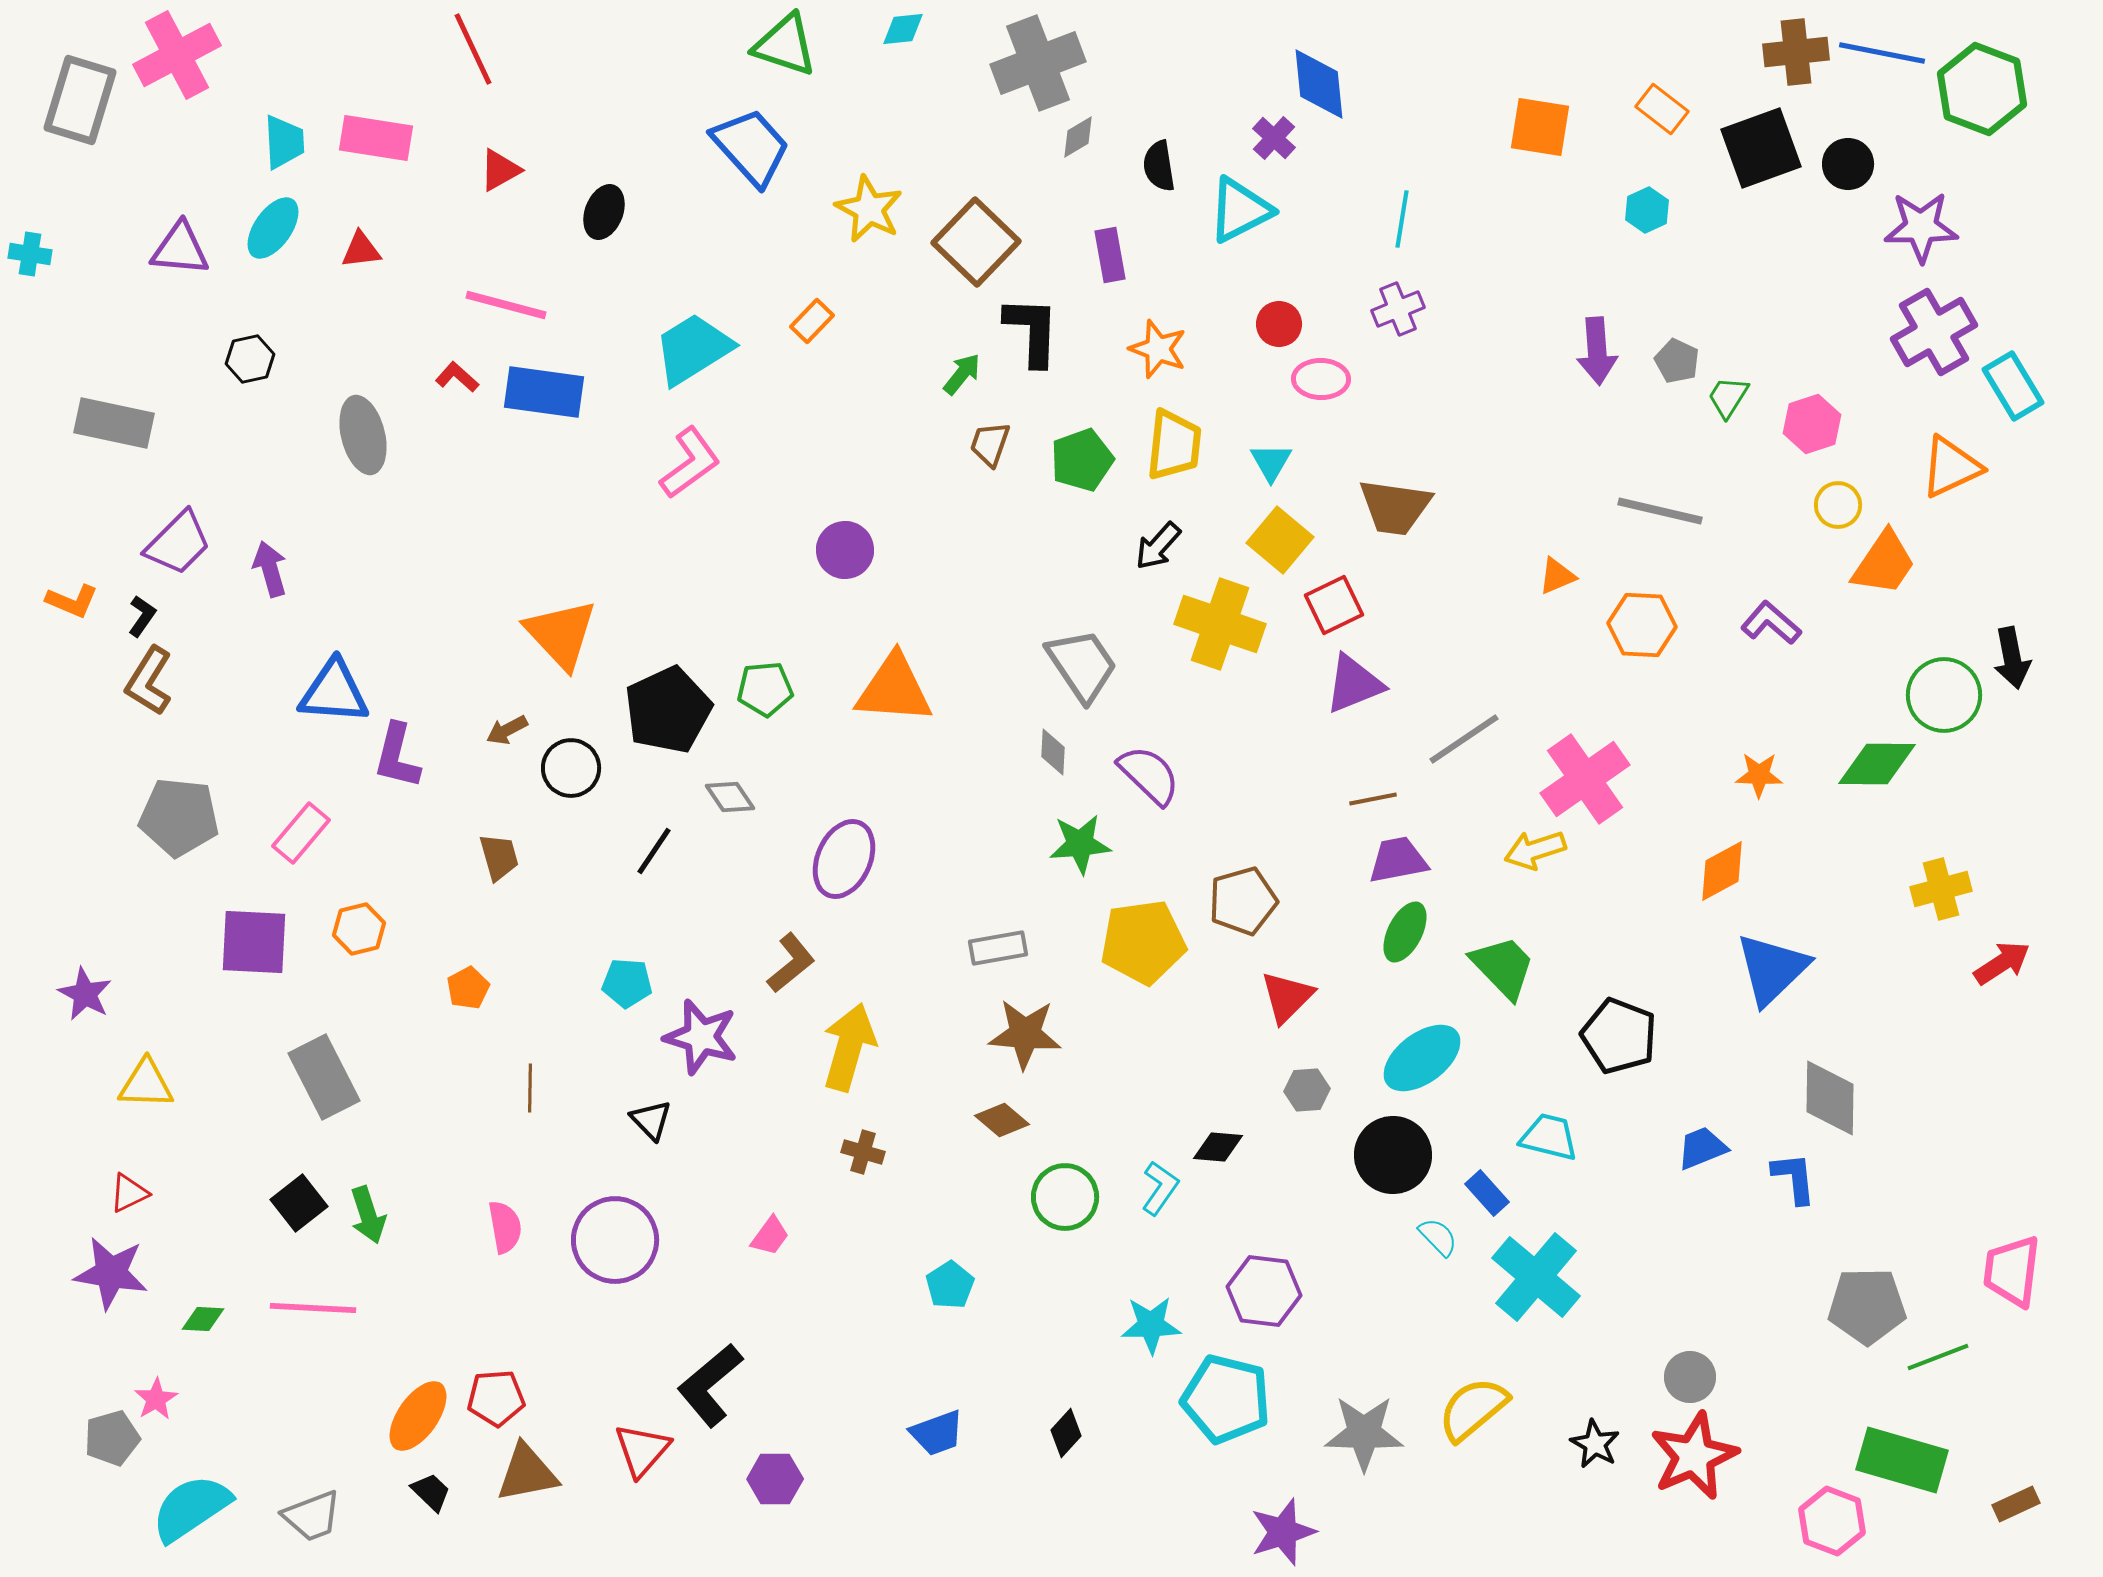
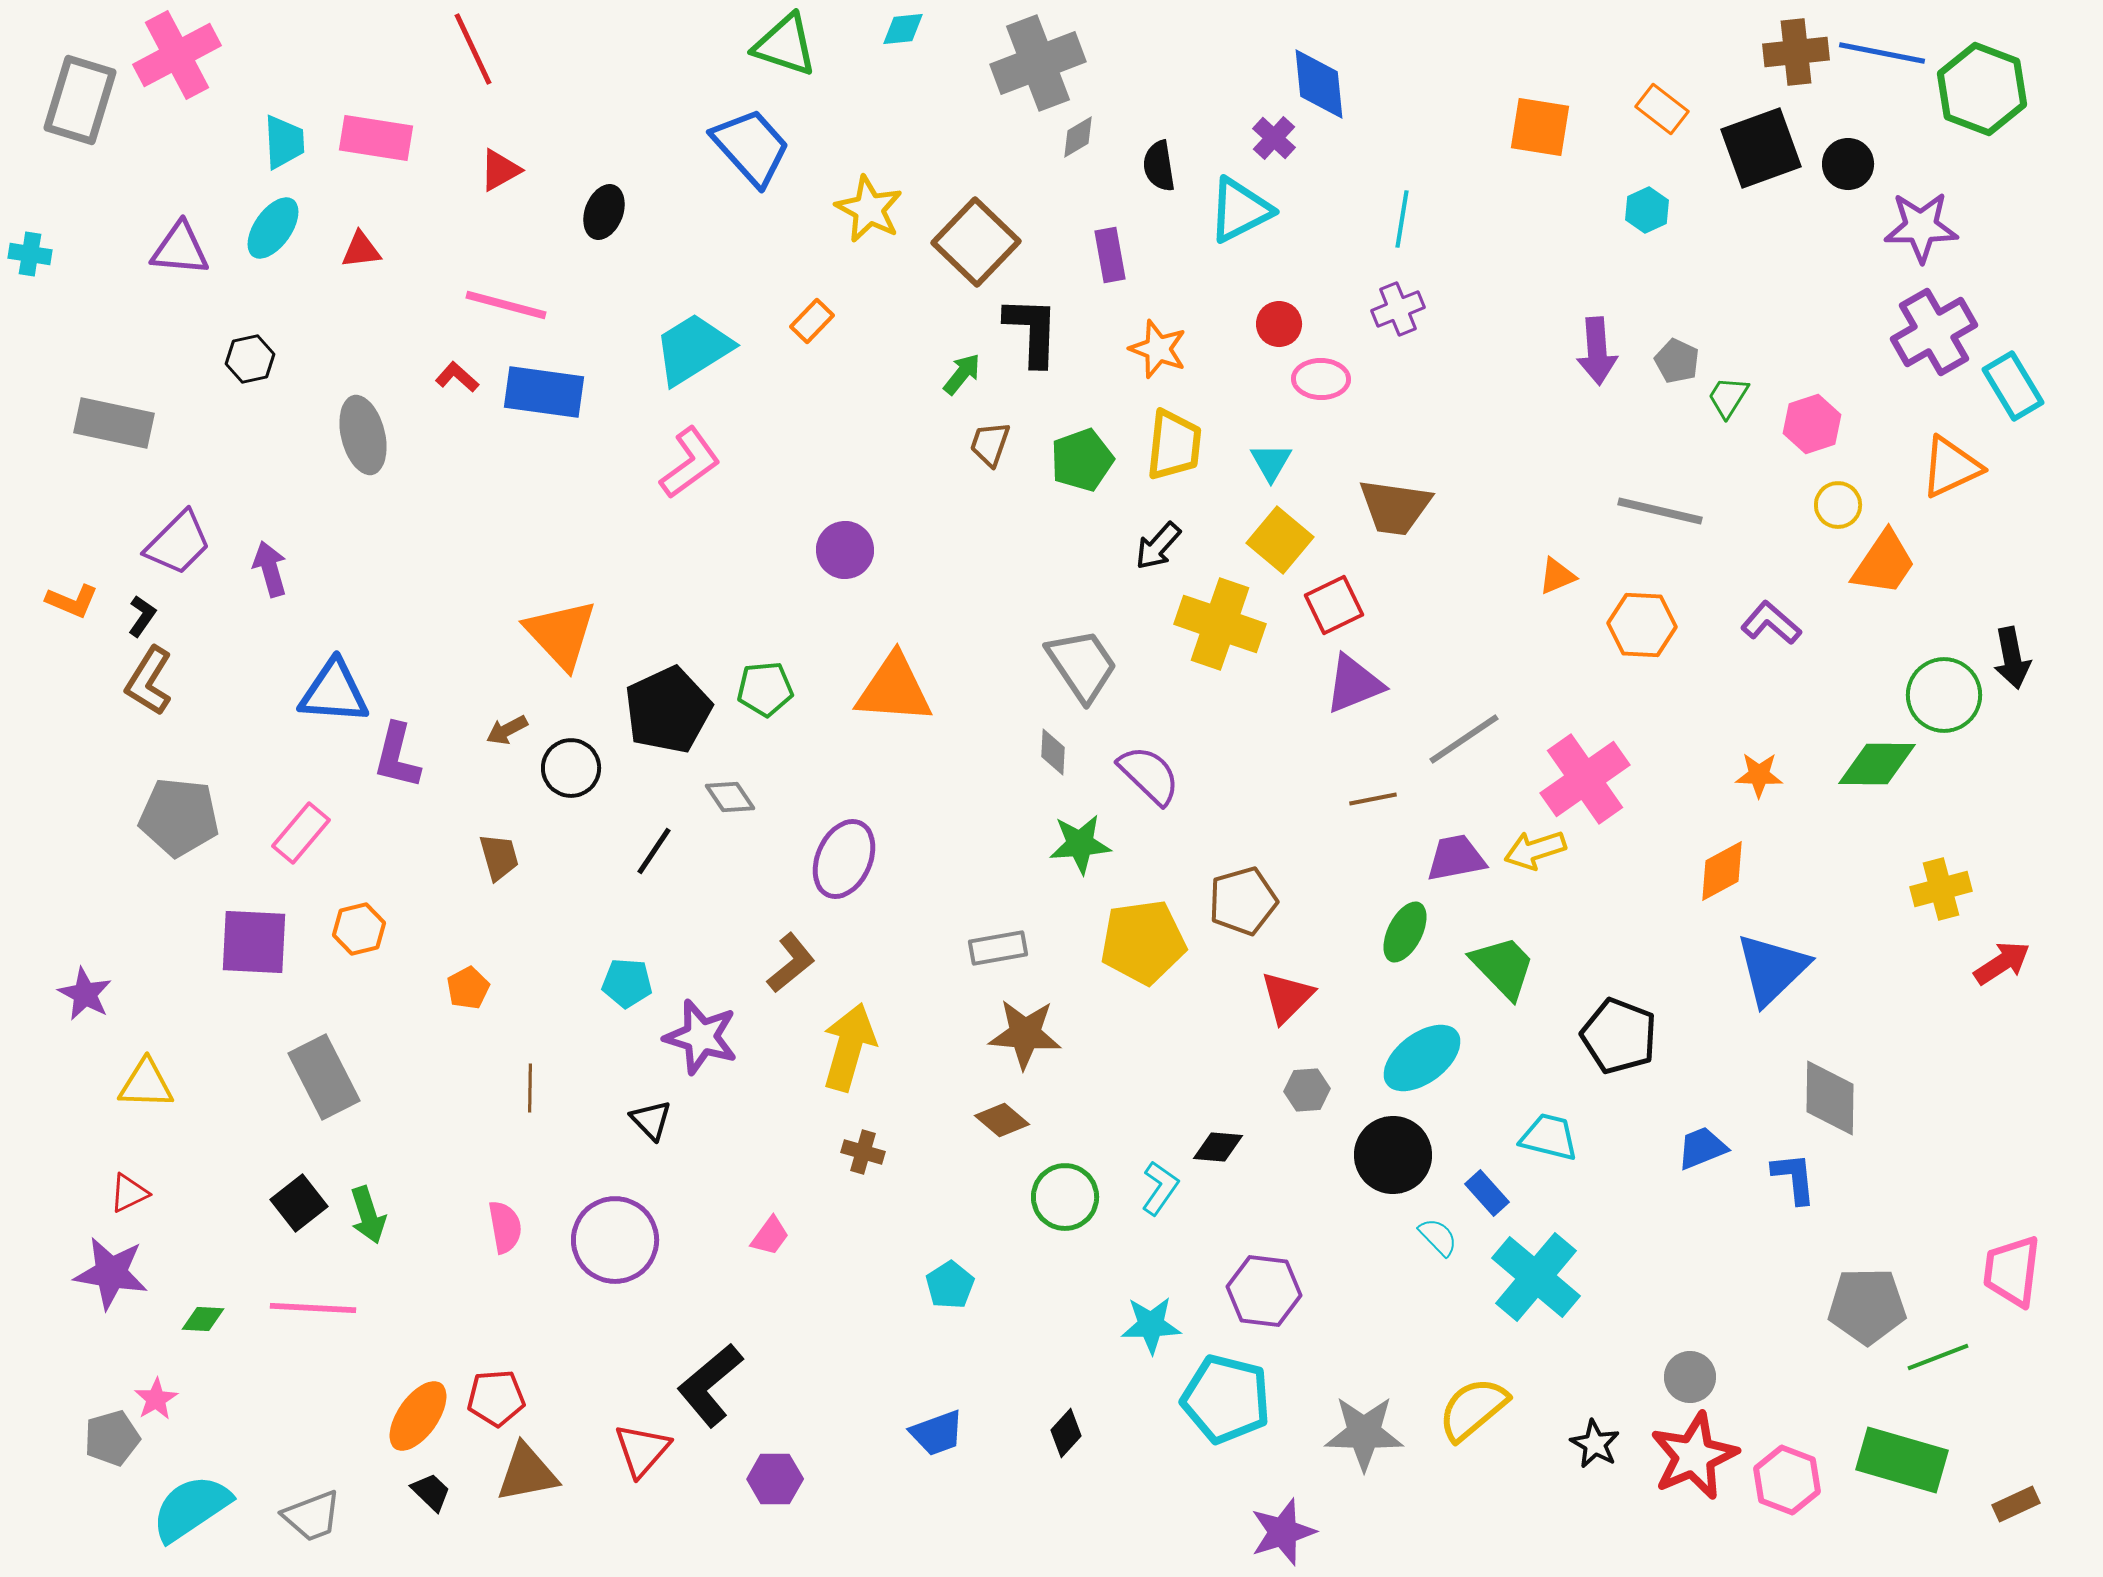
purple trapezoid at (1398, 860): moved 58 px right, 2 px up
pink hexagon at (1832, 1521): moved 45 px left, 41 px up
